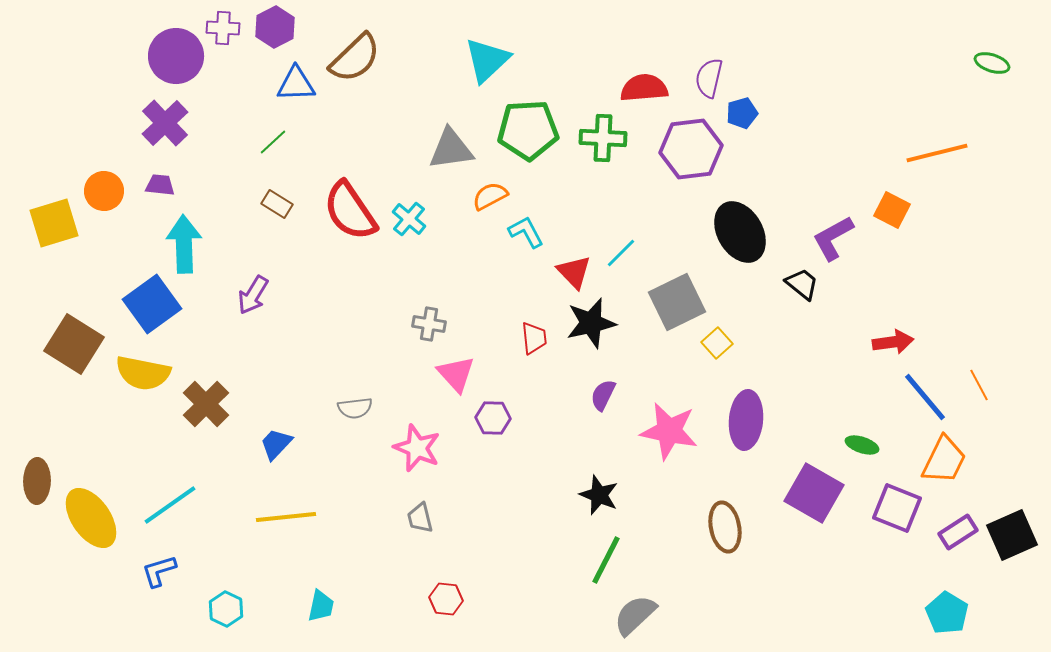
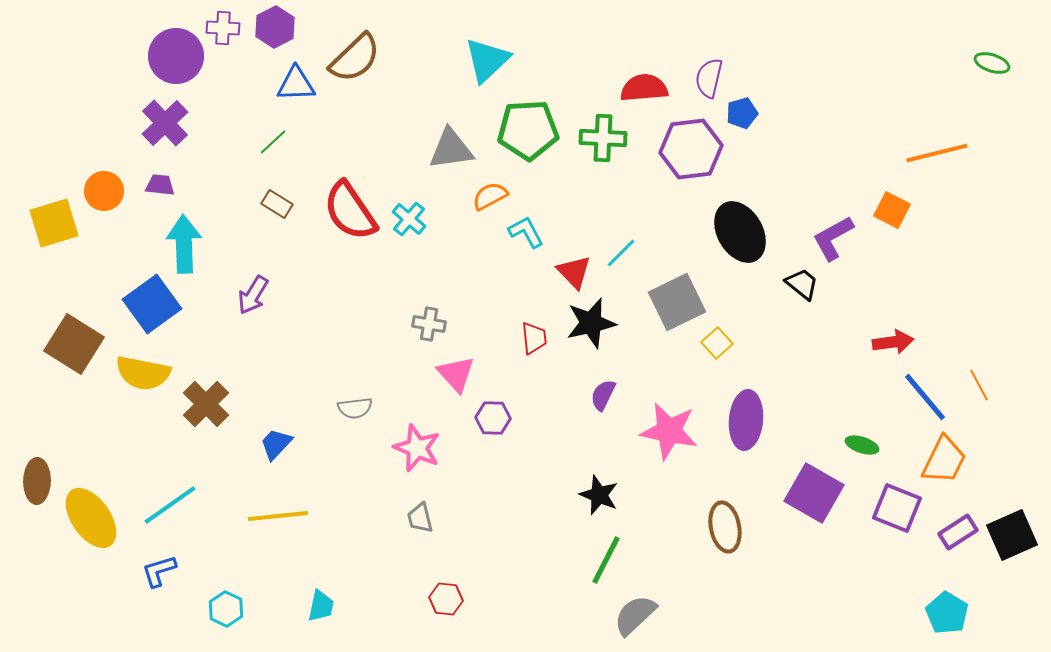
yellow line at (286, 517): moved 8 px left, 1 px up
